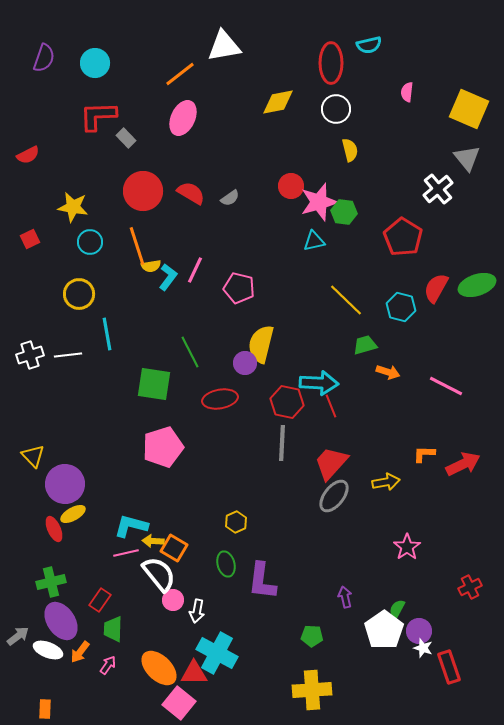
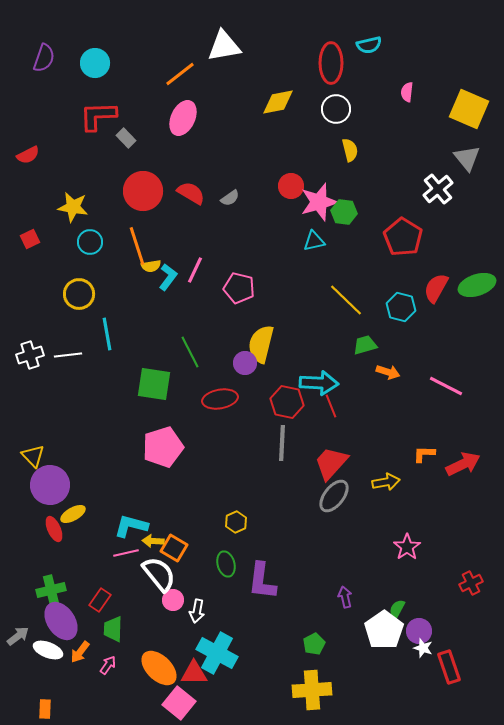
purple circle at (65, 484): moved 15 px left, 1 px down
green cross at (51, 582): moved 8 px down
red cross at (470, 587): moved 1 px right, 4 px up
green pentagon at (312, 636): moved 2 px right, 8 px down; rotated 30 degrees counterclockwise
